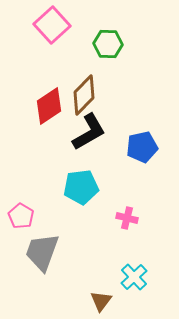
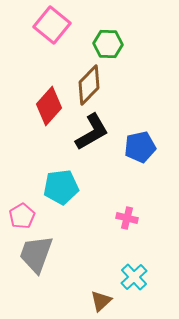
pink square: rotated 9 degrees counterclockwise
brown diamond: moved 5 px right, 10 px up
red diamond: rotated 15 degrees counterclockwise
black L-shape: moved 3 px right
blue pentagon: moved 2 px left
cyan pentagon: moved 20 px left
pink pentagon: moved 1 px right; rotated 10 degrees clockwise
gray trapezoid: moved 6 px left, 2 px down
brown triangle: rotated 10 degrees clockwise
